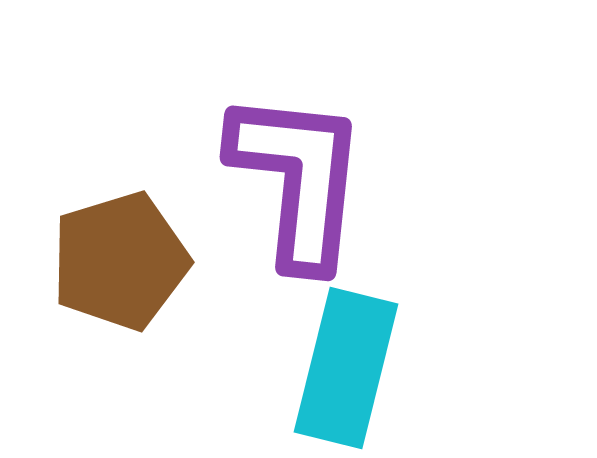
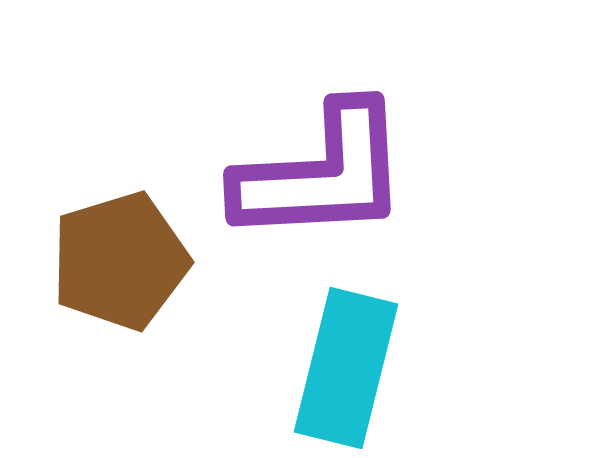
purple L-shape: moved 24 px right, 5 px up; rotated 81 degrees clockwise
